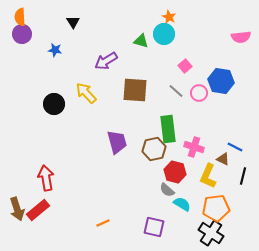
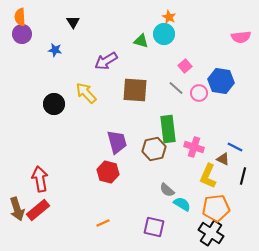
gray line: moved 3 px up
red hexagon: moved 67 px left
red arrow: moved 6 px left, 1 px down
